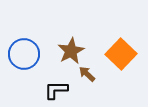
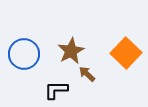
orange square: moved 5 px right, 1 px up
